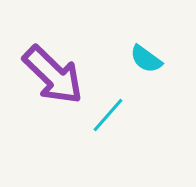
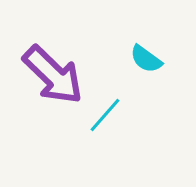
cyan line: moved 3 px left
